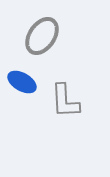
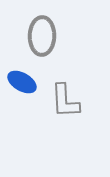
gray ellipse: rotated 33 degrees counterclockwise
